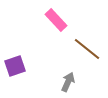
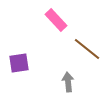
purple square: moved 4 px right, 3 px up; rotated 10 degrees clockwise
gray arrow: rotated 30 degrees counterclockwise
